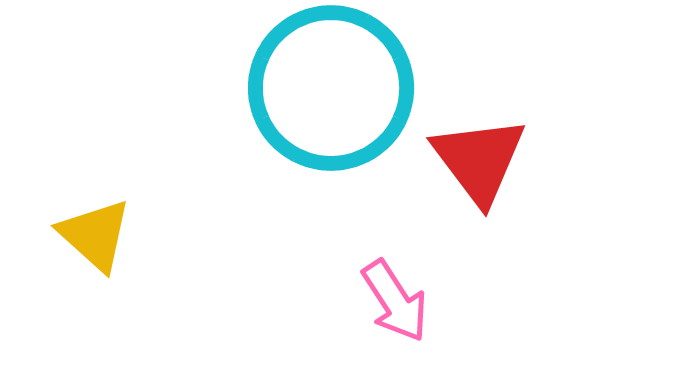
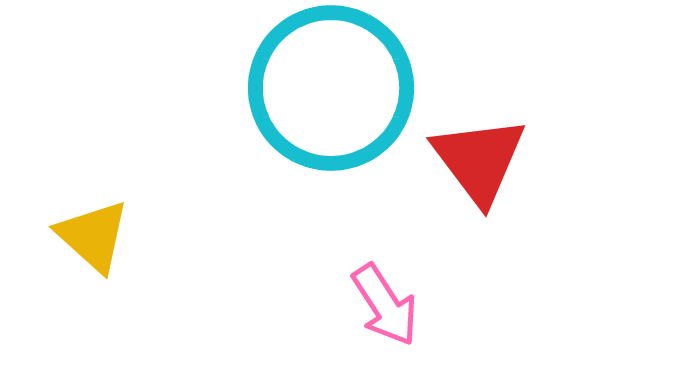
yellow triangle: moved 2 px left, 1 px down
pink arrow: moved 10 px left, 4 px down
